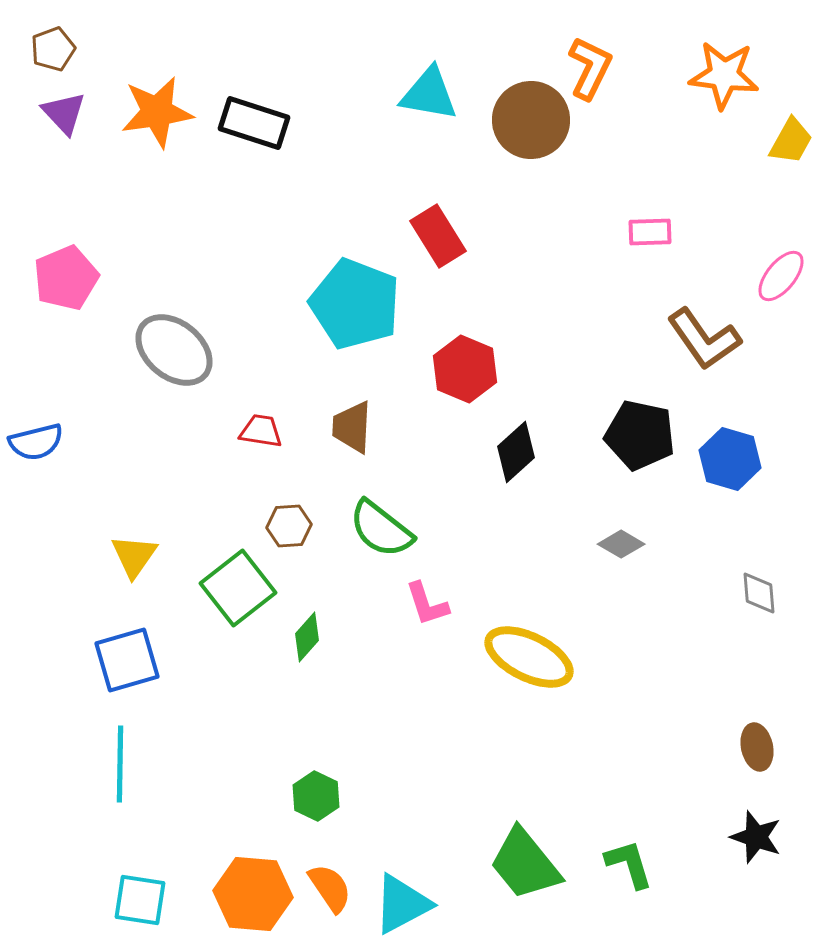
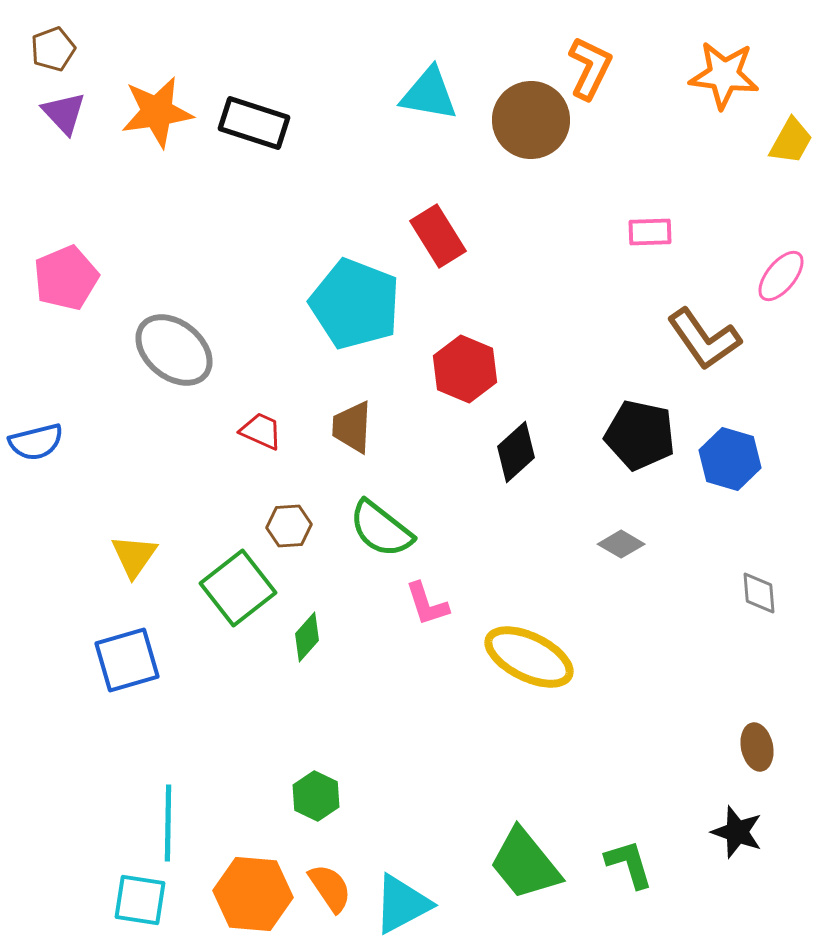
red trapezoid at (261, 431): rotated 15 degrees clockwise
cyan line at (120, 764): moved 48 px right, 59 px down
black star at (756, 837): moved 19 px left, 5 px up
